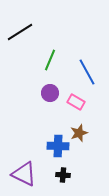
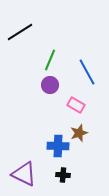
purple circle: moved 8 px up
pink rectangle: moved 3 px down
